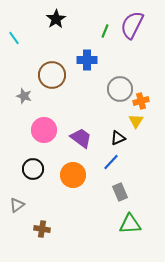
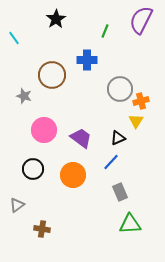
purple semicircle: moved 9 px right, 5 px up
